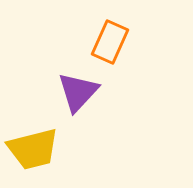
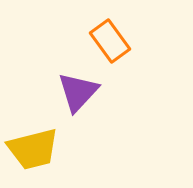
orange rectangle: moved 1 px up; rotated 60 degrees counterclockwise
